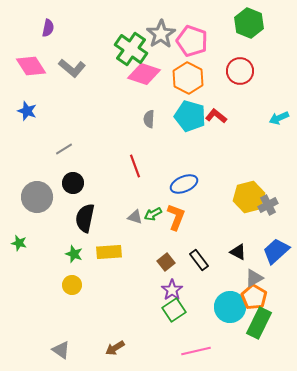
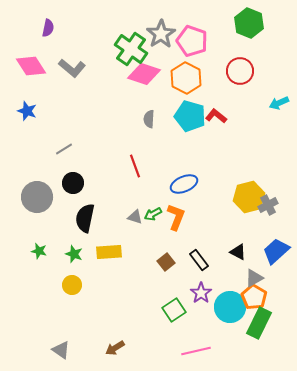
orange hexagon at (188, 78): moved 2 px left
cyan arrow at (279, 118): moved 15 px up
green star at (19, 243): moved 20 px right, 8 px down
purple star at (172, 290): moved 29 px right, 3 px down
